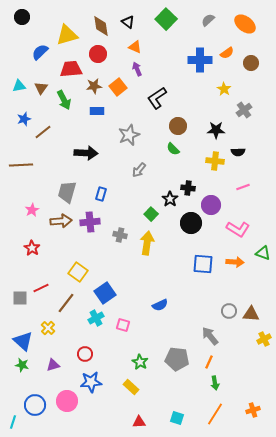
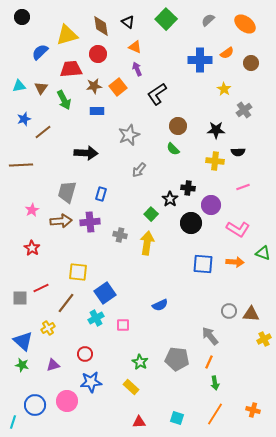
black L-shape at (157, 98): moved 4 px up
yellow square at (78, 272): rotated 30 degrees counterclockwise
pink square at (123, 325): rotated 16 degrees counterclockwise
yellow cross at (48, 328): rotated 16 degrees clockwise
orange cross at (253, 410): rotated 32 degrees clockwise
